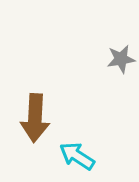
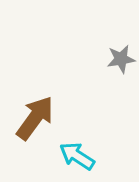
brown arrow: rotated 147 degrees counterclockwise
